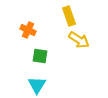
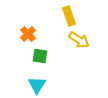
orange cross: moved 4 px down; rotated 21 degrees clockwise
